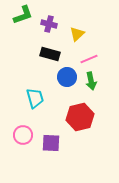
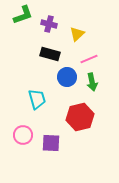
green arrow: moved 1 px right, 1 px down
cyan trapezoid: moved 2 px right, 1 px down
